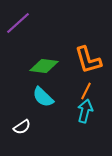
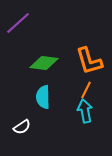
orange L-shape: moved 1 px right, 1 px down
green diamond: moved 3 px up
orange line: moved 1 px up
cyan semicircle: rotated 45 degrees clockwise
cyan arrow: rotated 25 degrees counterclockwise
